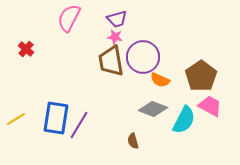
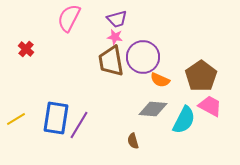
gray diamond: rotated 16 degrees counterclockwise
